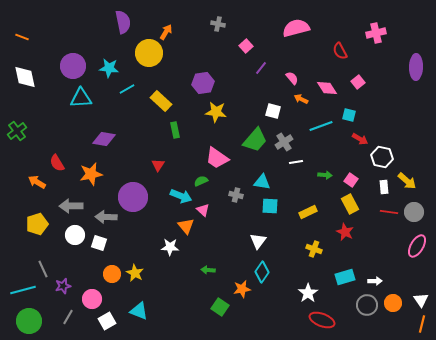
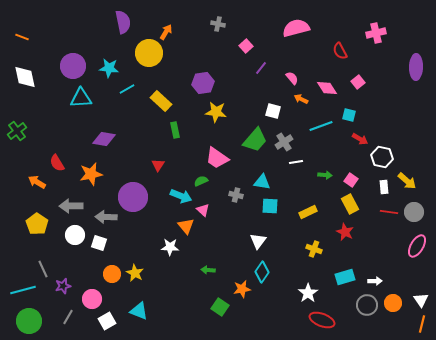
yellow pentagon at (37, 224): rotated 20 degrees counterclockwise
